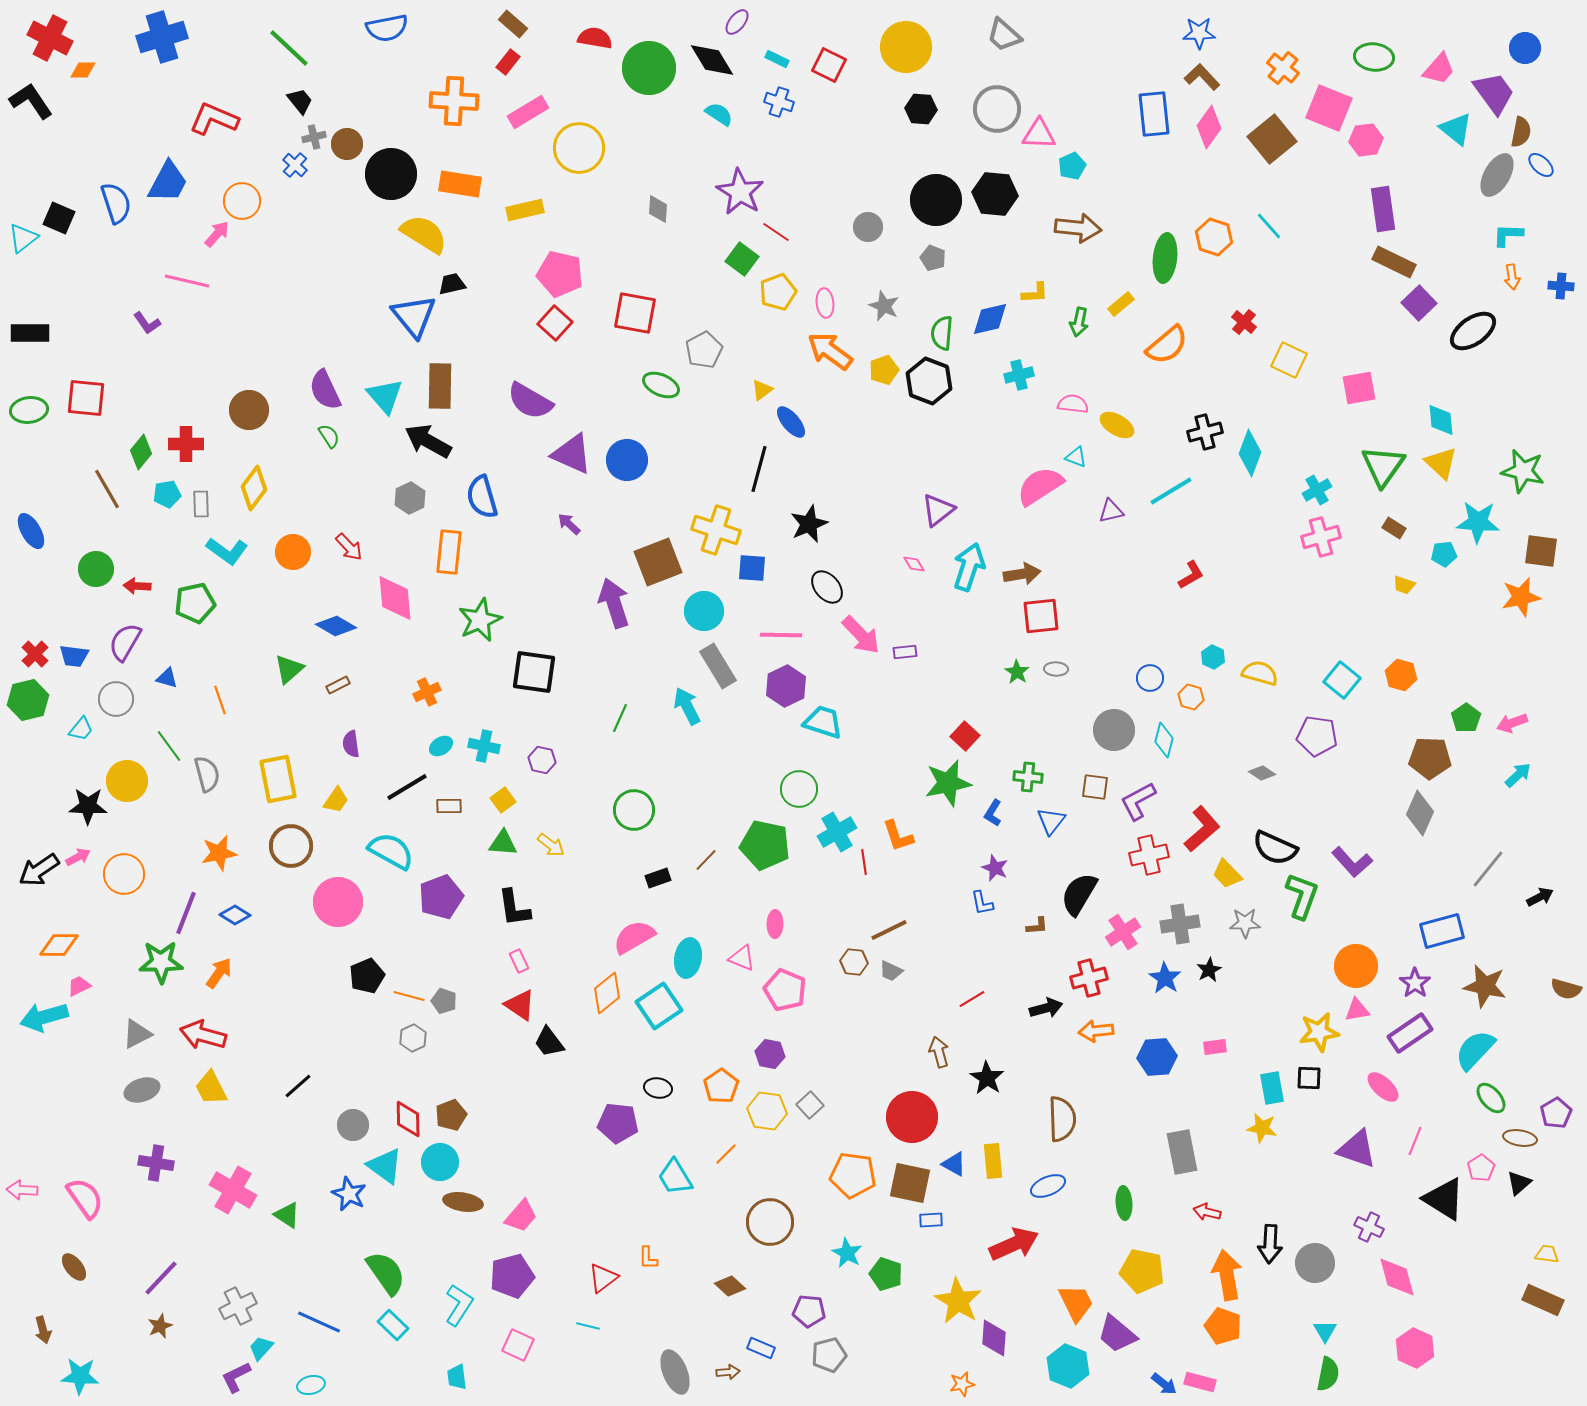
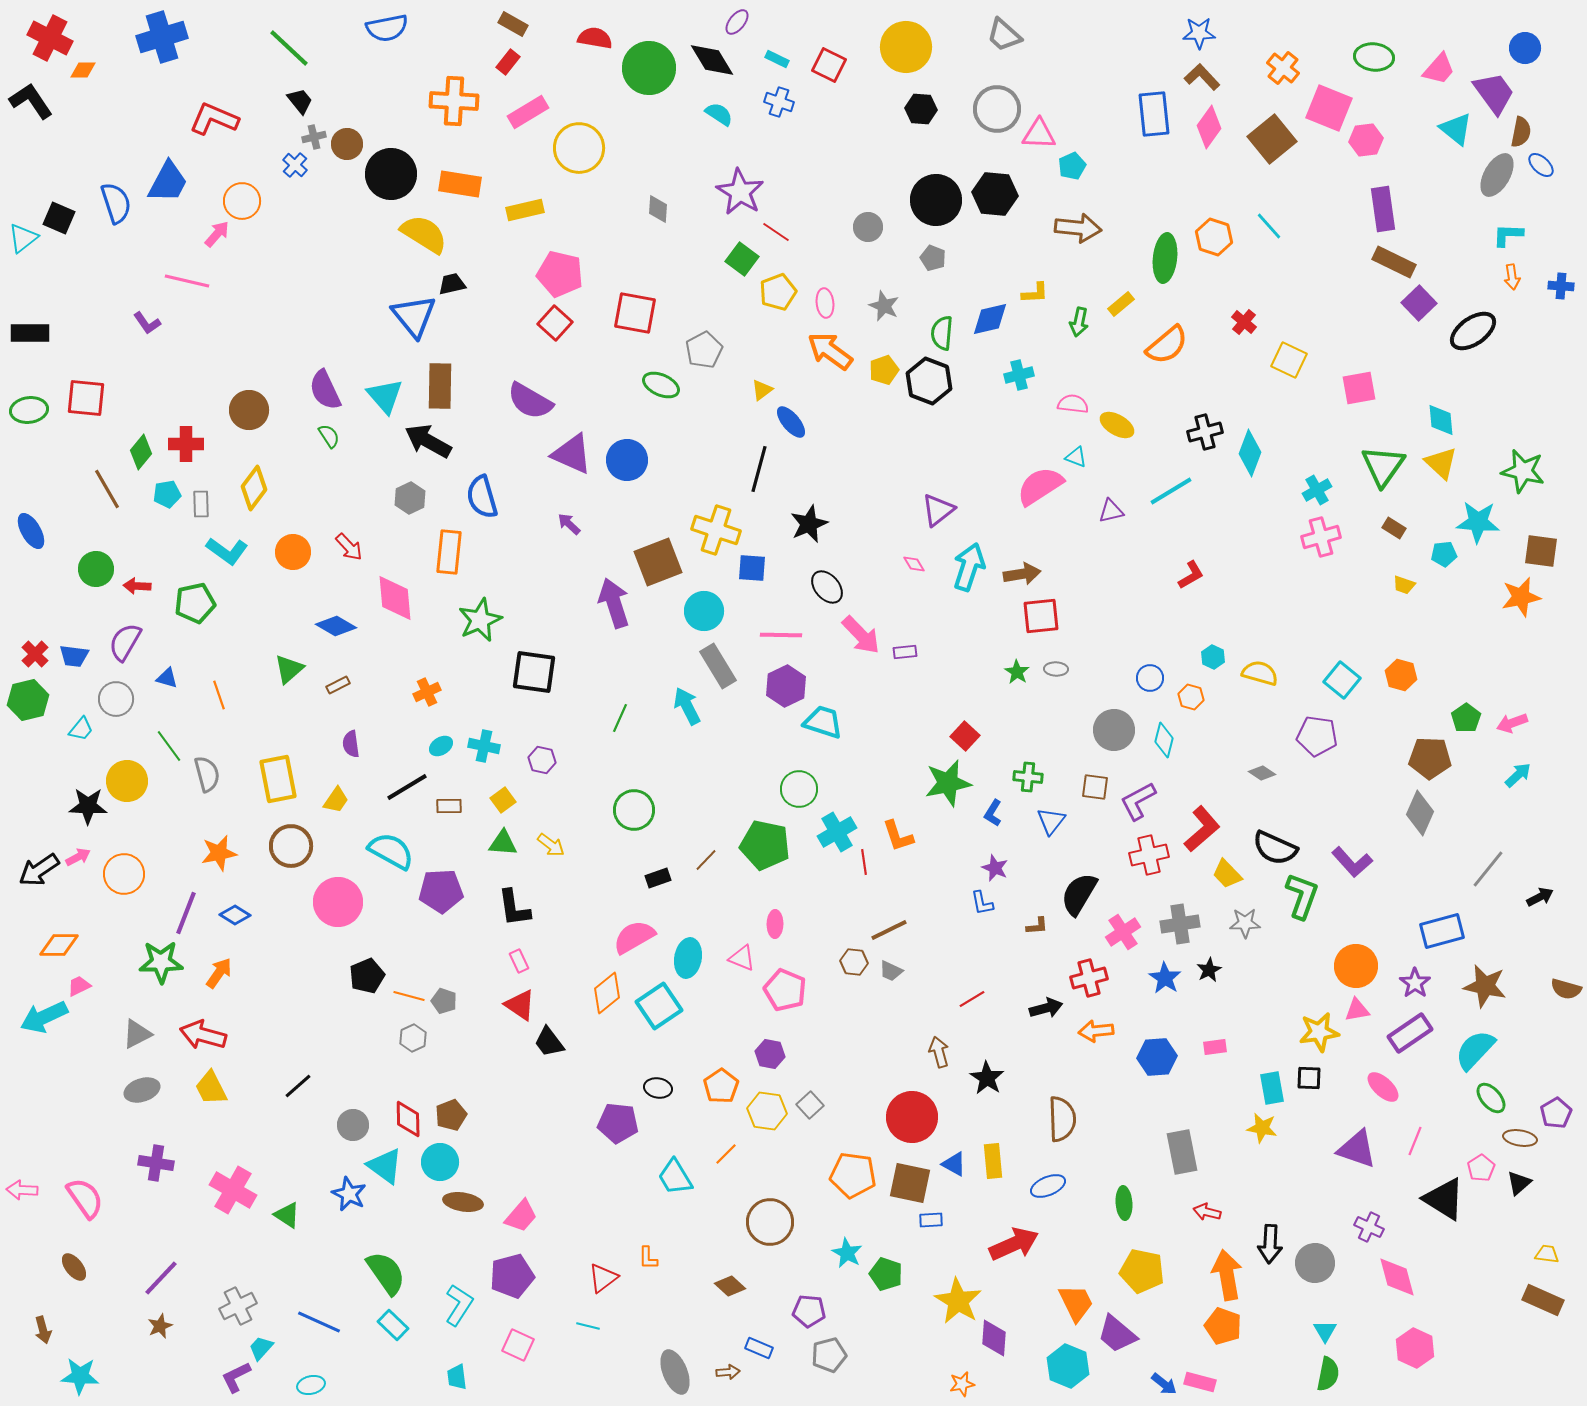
brown rectangle at (513, 24): rotated 12 degrees counterclockwise
orange line at (220, 700): moved 1 px left, 5 px up
purple pentagon at (441, 897): moved 6 px up; rotated 18 degrees clockwise
cyan arrow at (44, 1017): rotated 9 degrees counterclockwise
blue rectangle at (761, 1348): moved 2 px left
